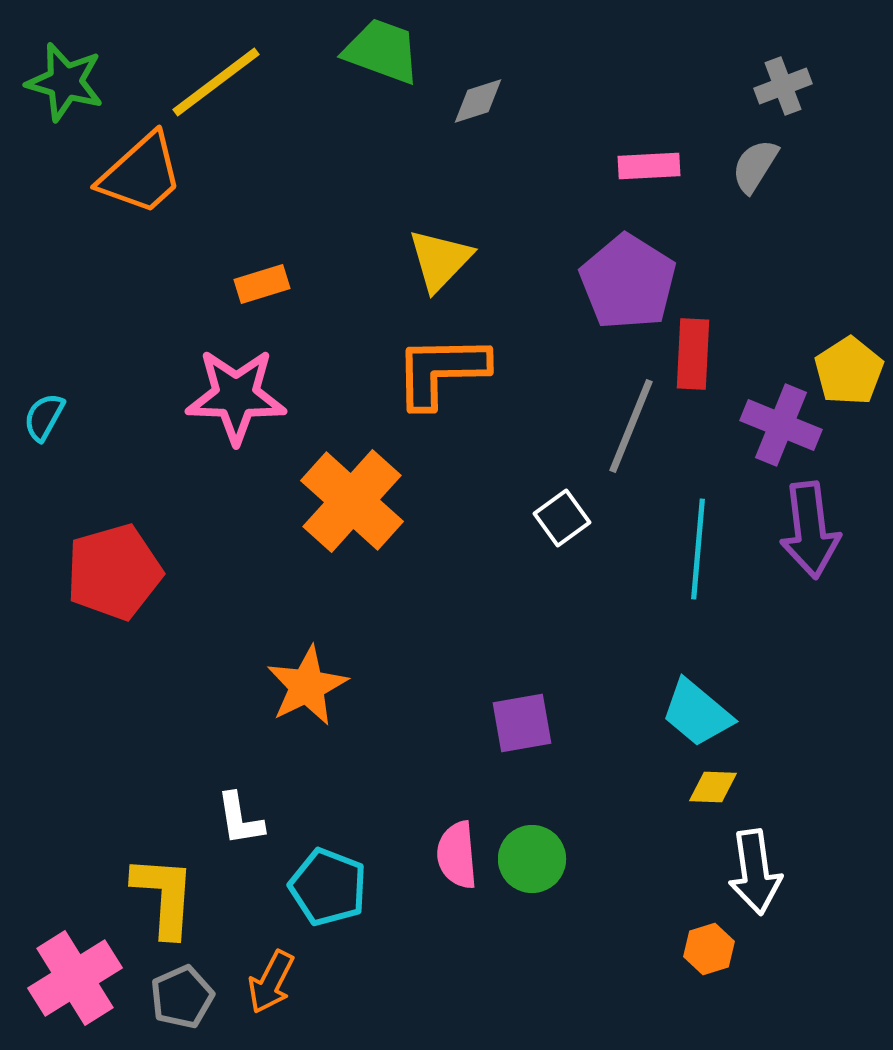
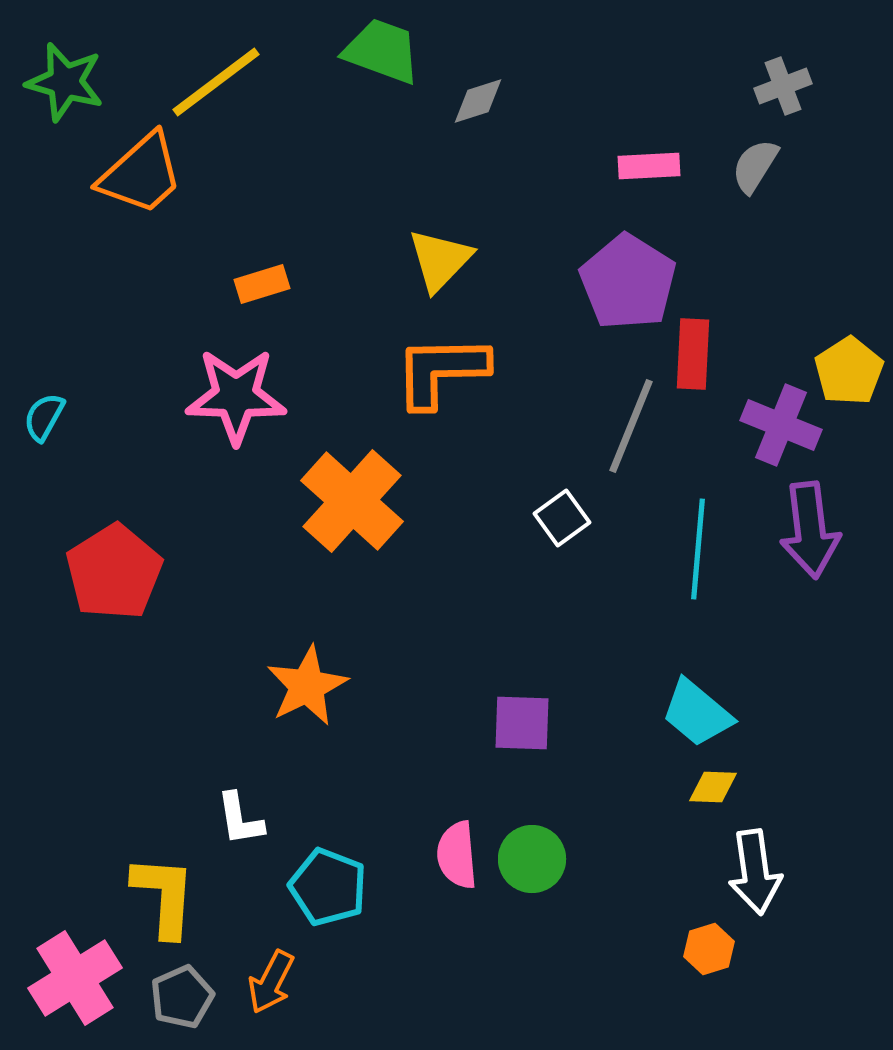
red pentagon: rotated 16 degrees counterclockwise
purple square: rotated 12 degrees clockwise
